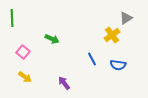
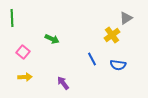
yellow arrow: rotated 40 degrees counterclockwise
purple arrow: moved 1 px left
